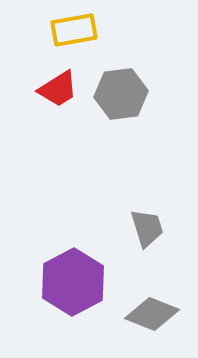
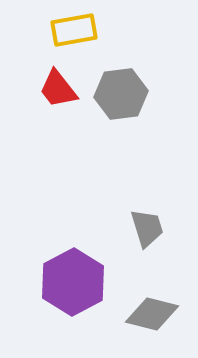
red trapezoid: rotated 84 degrees clockwise
gray diamond: rotated 8 degrees counterclockwise
